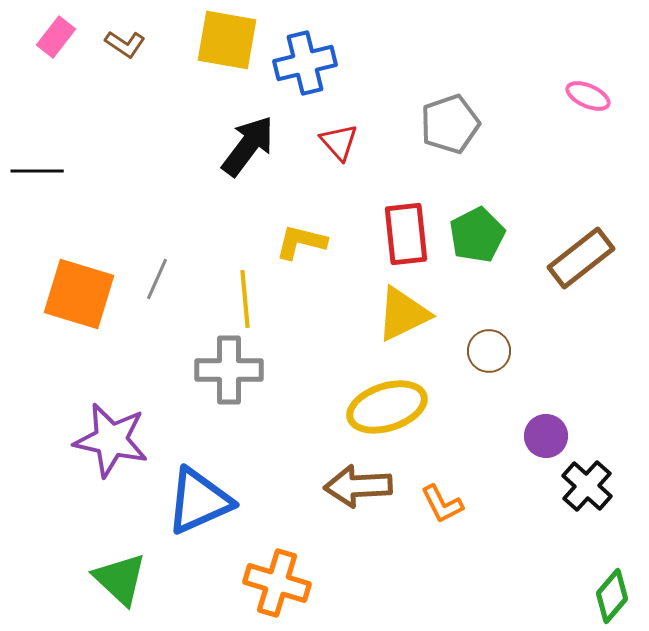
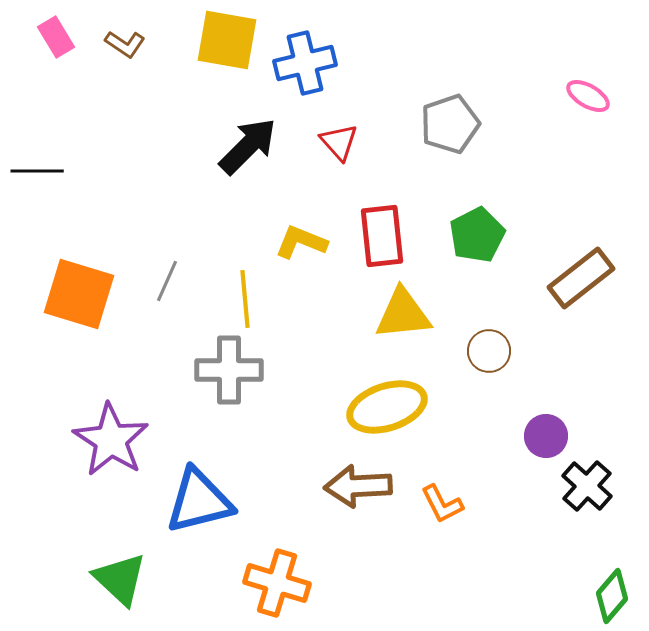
pink rectangle: rotated 69 degrees counterclockwise
pink ellipse: rotated 6 degrees clockwise
black arrow: rotated 8 degrees clockwise
red rectangle: moved 24 px left, 2 px down
yellow L-shape: rotated 8 degrees clockwise
brown rectangle: moved 20 px down
gray line: moved 10 px right, 2 px down
yellow triangle: rotated 20 degrees clockwise
purple star: rotated 20 degrees clockwise
blue triangle: rotated 10 degrees clockwise
